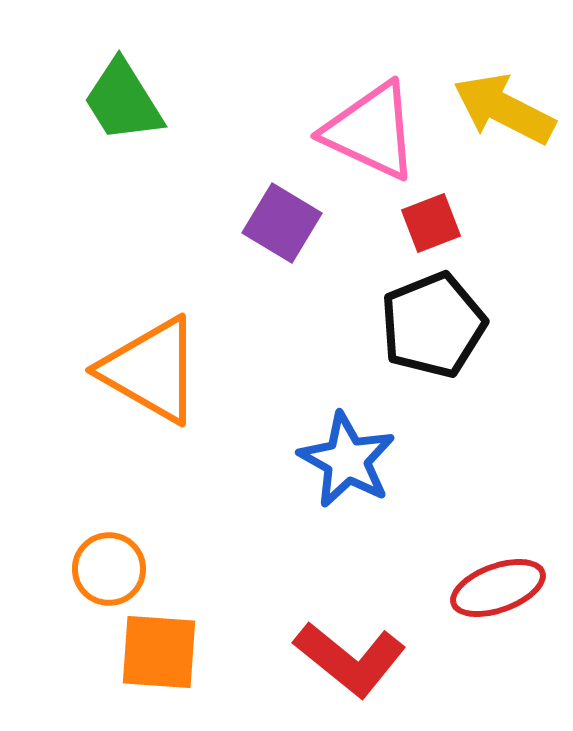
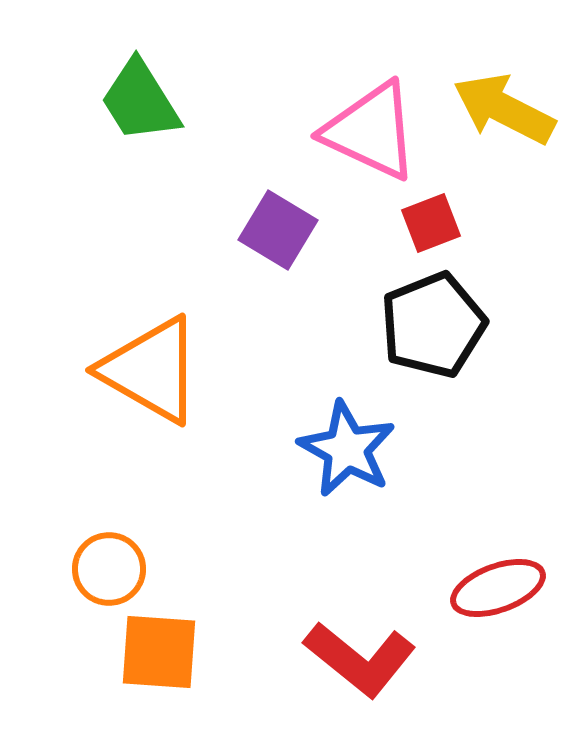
green trapezoid: moved 17 px right
purple square: moved 4 px left, 7 px down
blue star: moved 11 px up
red L-shape: moved 10 px right
